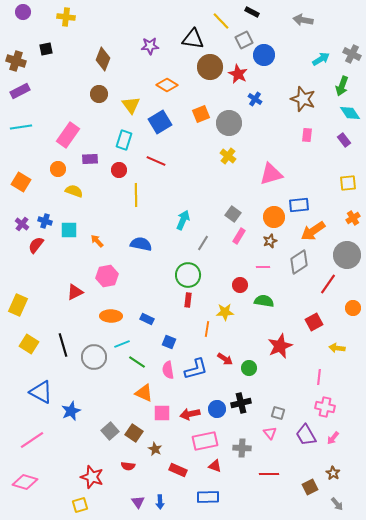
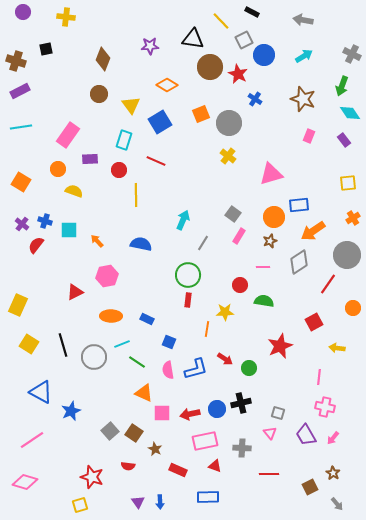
cyan arrow at (321, 59): moved 17 px left, 3 px up
pink rectangle at (307, 135): moved 2 px right, 1 px down; rotated 16 degrees clockwise
